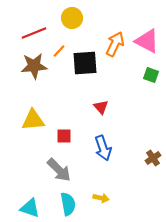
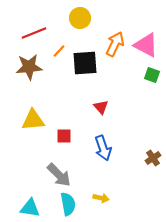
yellow circle: moved 8 px right
pink triangle: moved 1 px left, 4 px down
brown star: moved 5 px left, 1 px down
green square: moved 1 px right
gray arrow: moved 5 px down
cyan triangle: rotated 10 degrees counterclockwise
